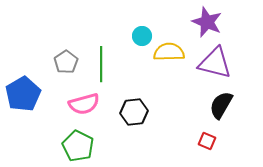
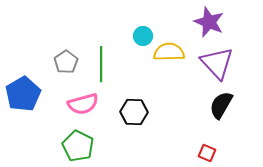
purple star: moved 2 px right
cyan circle: moved 1 px right
purple triangle: moved 2 px right; rotated 33 degrees clockwise
pink semicircle: moved 1 px left
black hexagon: rotated 8 degrees clockwise
red square: moved 12 px down
